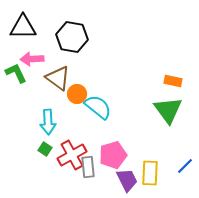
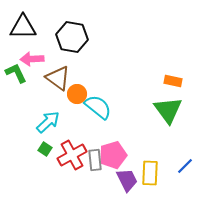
cyan arrow: rotated 130 degrees counterclockwise
gray rectangle: moved 7 px right, 7 px up
